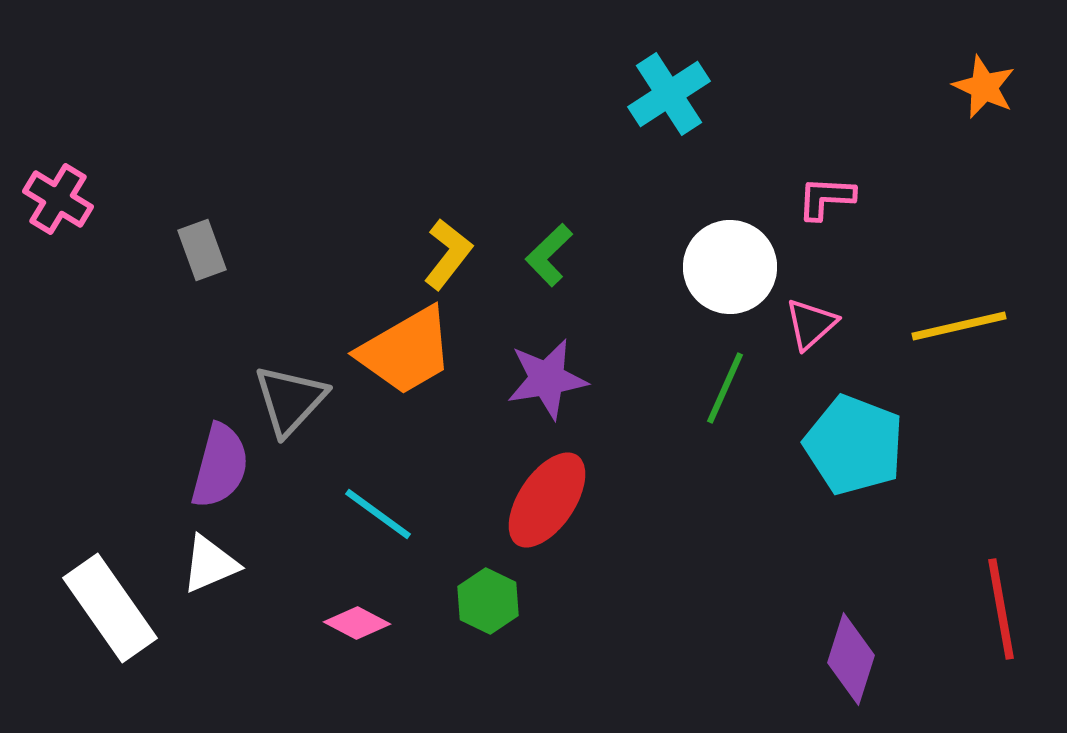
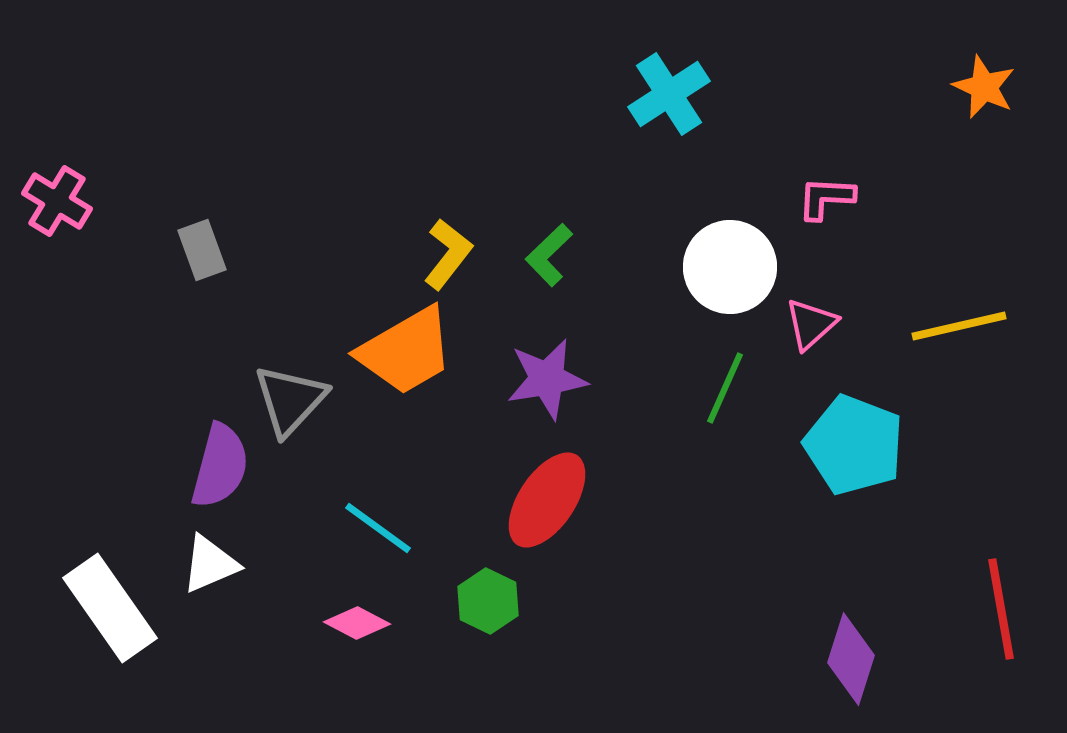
pink cross: moved 1 px left, 2 px down
cyan line: moved 14 px down
